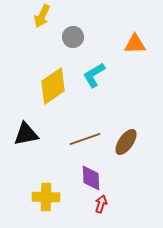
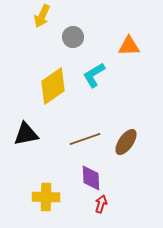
orange triangle: moved 6 px left, 2 px down
